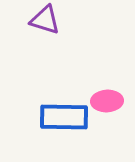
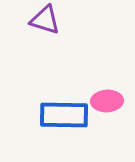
blue rectangle: moved 2 px up
